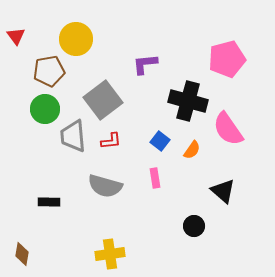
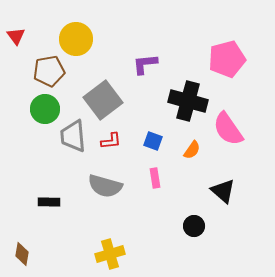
blue square: moved 7 px left; rotated 18 degrees counterclockwise
yellow cross: rotated 8 degrees counterclockwise
